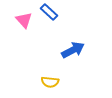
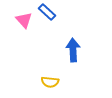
blue rectangle: moved 2 px left
blue arrow: rotated 65 degrees counterclockwise
